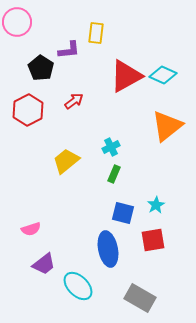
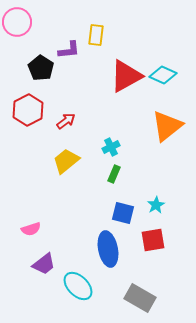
yellow rectangle: moved 2 px down
red arrow: moved 8 px left, 20 px down
